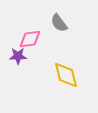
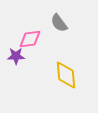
purple star: moved 2 px left
yellow diamond: rotated 8 degrees clockwise
